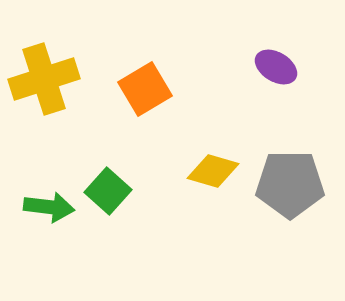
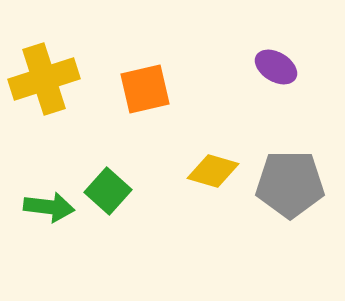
orange square: rotated 18 degrees clockwise
